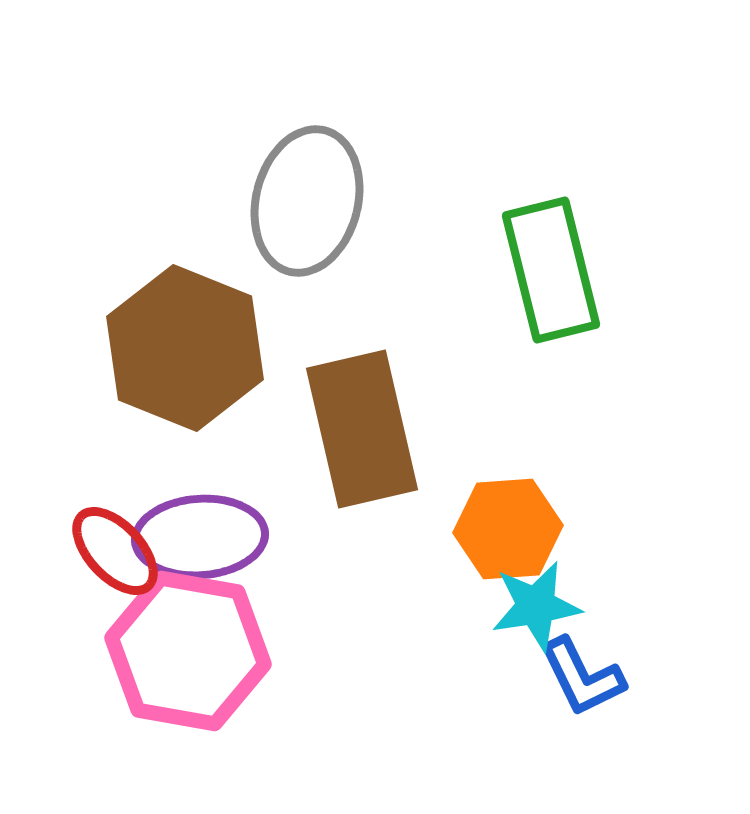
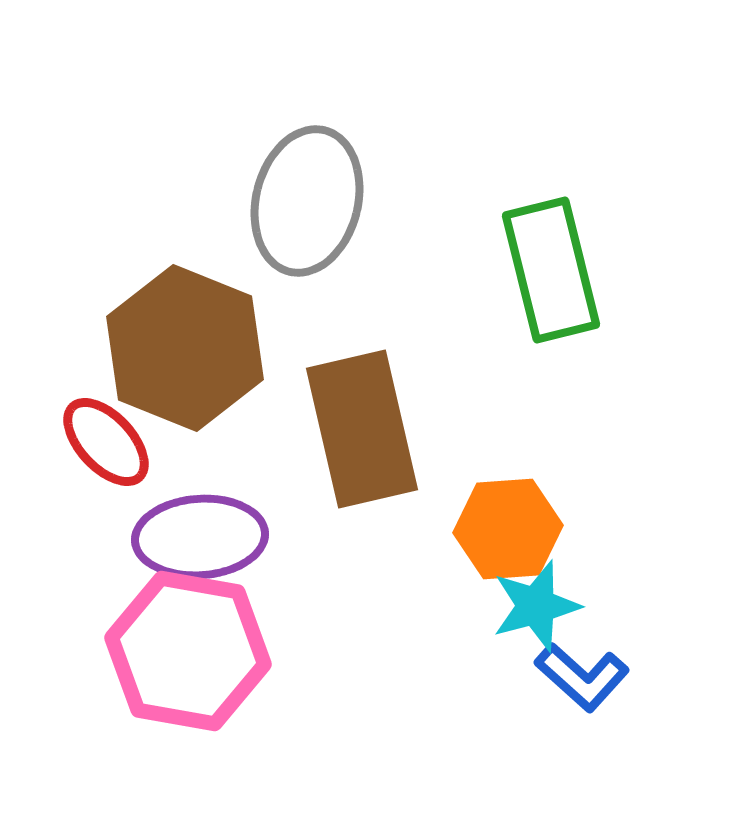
red ellipse: moved 9 px left, 109 px up
cyan star: rotated 6 degrees counterclockwise
blue L-shape: rotated 22 degrees counterclockwise
